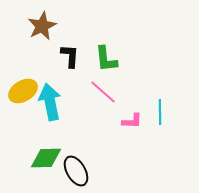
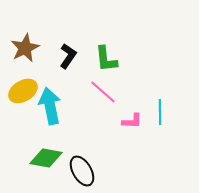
brown star: moved 17 px left, 22 px down
black L-shape: moved 2 px left; rotated 30 degrees clockwise
cyan arrow: moved 4 px down
green diamond: rotated 12 degrees clockwise
black ellipse: moved 6 px right
